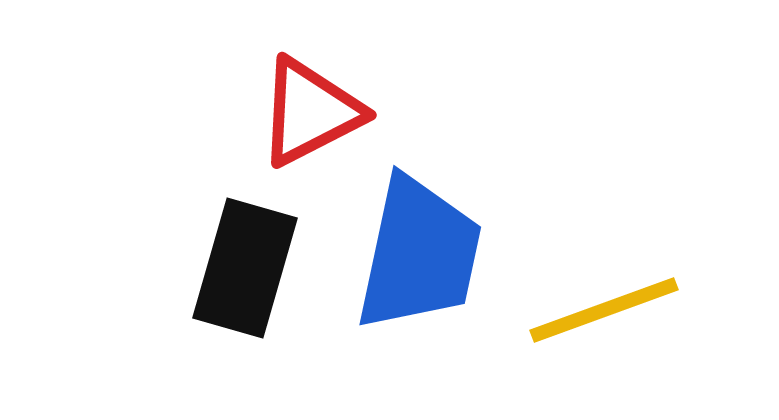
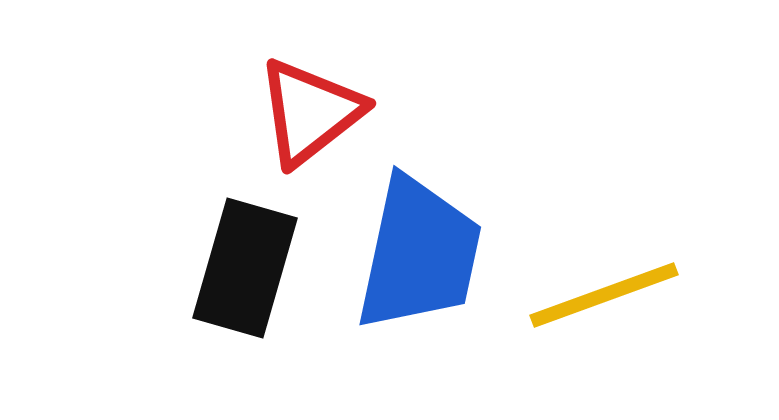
red triangle: rotated 11 degrees counterclockwise
yellow line: moved 15 px up
